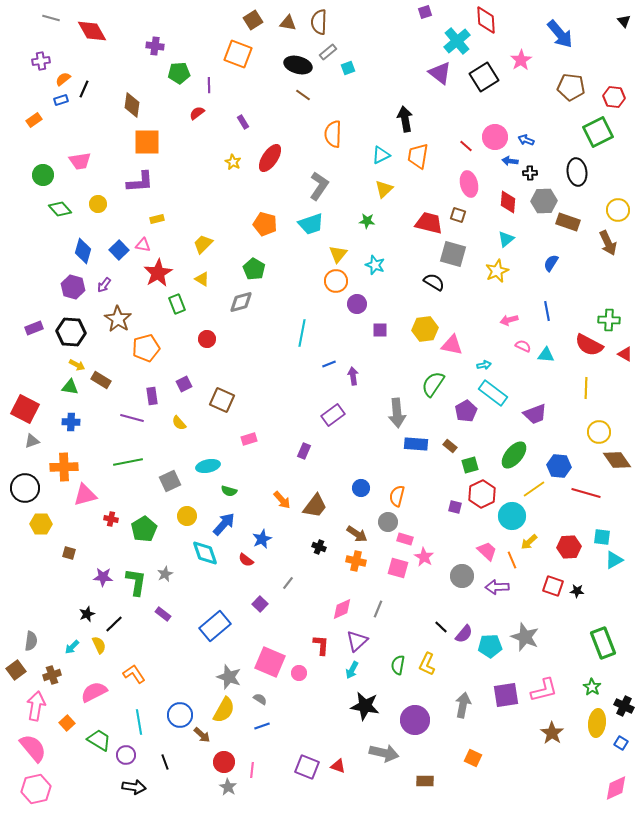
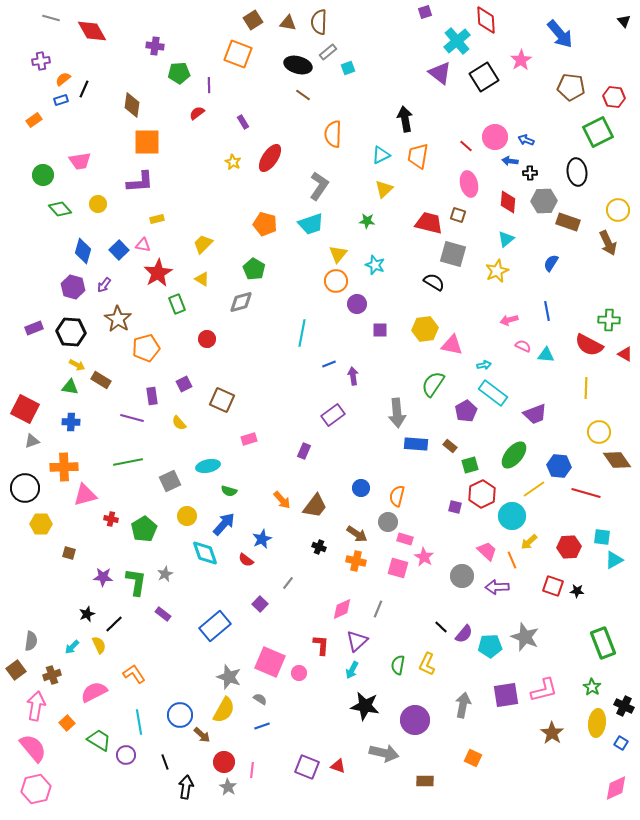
black arrow at (134, 787): moved 52 px right; rotated 90 degrees counterclockwise
